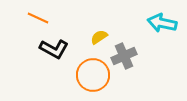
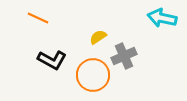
cyan arrow: moved 5 px up
yellow semicircle: moved 1 px left
black L-shape: moved 2 px left, 11 px down
